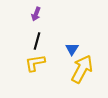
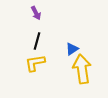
purple arrow: moved 1 px up; rotated 48 degrees counterclockwise
blue triangle: rotated 24 degrees clockwise
yellow arrow: rotated 36 degrees counterclockwise
